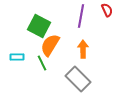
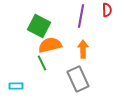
red semicircle: rotated 24 degrees clockwise
orange semicircle: rotated 45 degrees clockwise
cyan rectangle: moved 1 px left, 29 px down
gray rectangle: rotated 20 degrees clockwise
